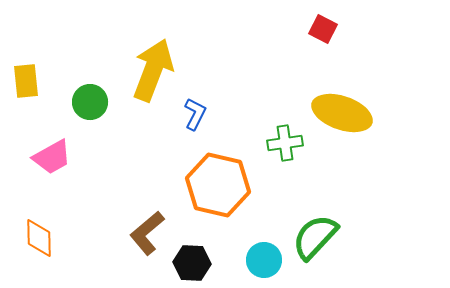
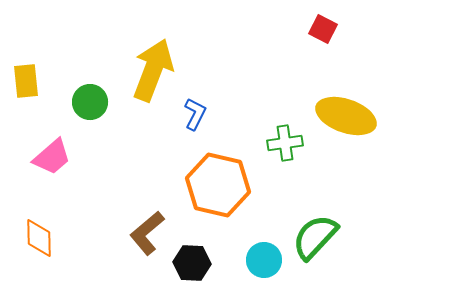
yellow ellipse: moved 4 px right, 3 px down
pink trapezoid: rotated 12 degrees counterclockwise
